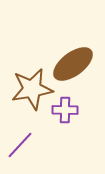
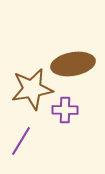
brown ellipse: rotated 27 degrees clockwise
purple line: moved 1 px right, 4 px up; rotated 12 degrees counterclockwise
